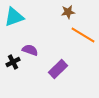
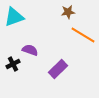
black cross: moved 2 px down
